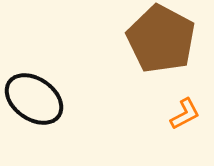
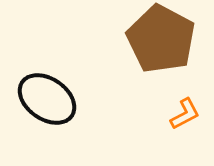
black ellipse: moved 13 px right
